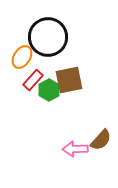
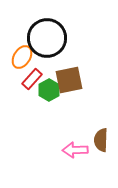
black circle: moved 1 px left, 1 px down
red rectangle: moved 1 px left, 1 px up
brown semicircle: rotated 140 degrees clockwise
pink arrow: moved 1 px down
